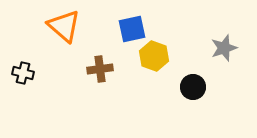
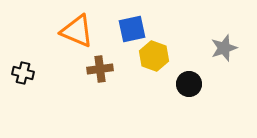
orange triangle: moved 13 px right, 5 px down; rotated 18 degrees counterclockwise
black circle: moved 4 px left, 3 px up
